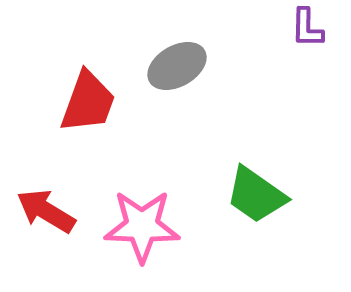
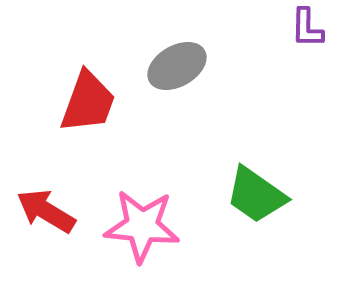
pink star: rotated 4 degrees clockwise
